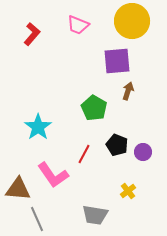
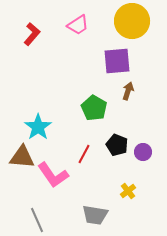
pink trapezoid: rotated 55 degrees counterclockwise
brown triangle: moved 4 px right, 32 px up
gray line: moved 1 px down
